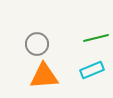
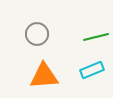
green line: moved 1 px up
gray circle: moved 10 px up
